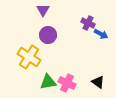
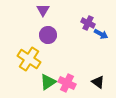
yellow cross: moved 2 px down
green triangle: rotated 24 degrees counterclockwise
